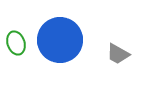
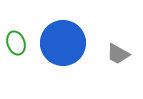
blue circle: moved 3 px right, 3 px down
